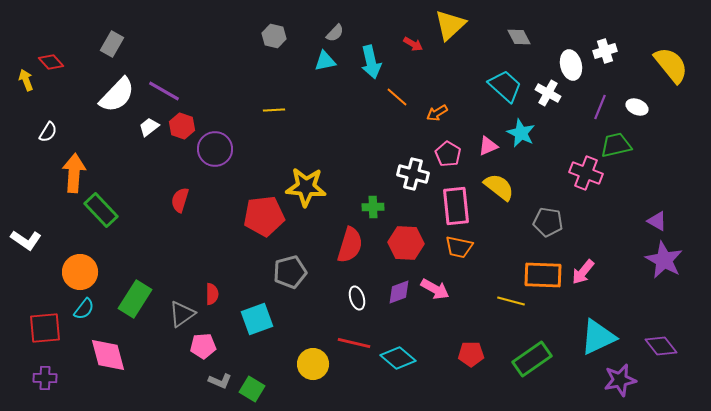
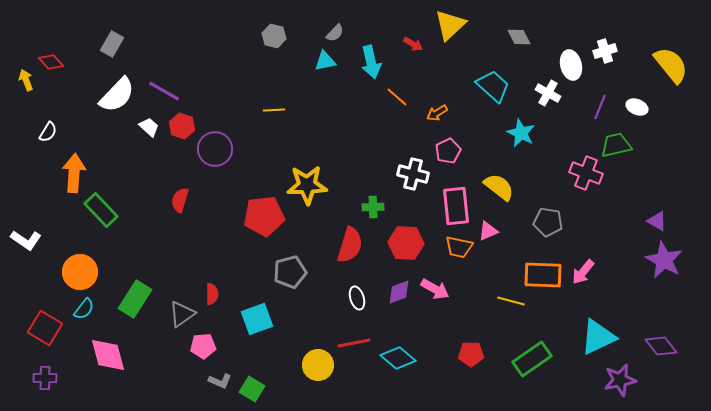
cyan trapezoid at (505, 86): moved 12 px left
white trapezoid at (149, 127): rotated 80 degrees clockwise
pink triangle at (488, 146): moved 85 px down
pink pentagon at (448, 154): moved 3 px up; rotated 15 degrees clockwise
yellow star at (306, 187): moved 1 px right, 2 px up; rotated 6 degrees counterclockwise
red square at (45, 328): rotated 36 degrees clockwise
red line at (354, 343): rotated 24 degrees counterclockwise
yellow circle at (313, 364): moved 5 px right, 1 px down
